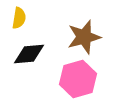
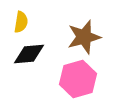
yellow semicircle: moved 2 px right, 4 px down
